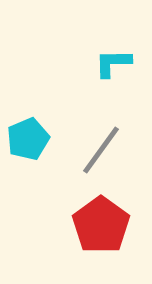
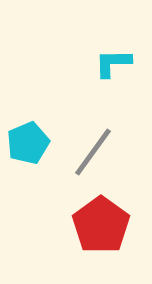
cyan pentagon: moved 4 px down
gray line: moved 8 px left, 2 px down
